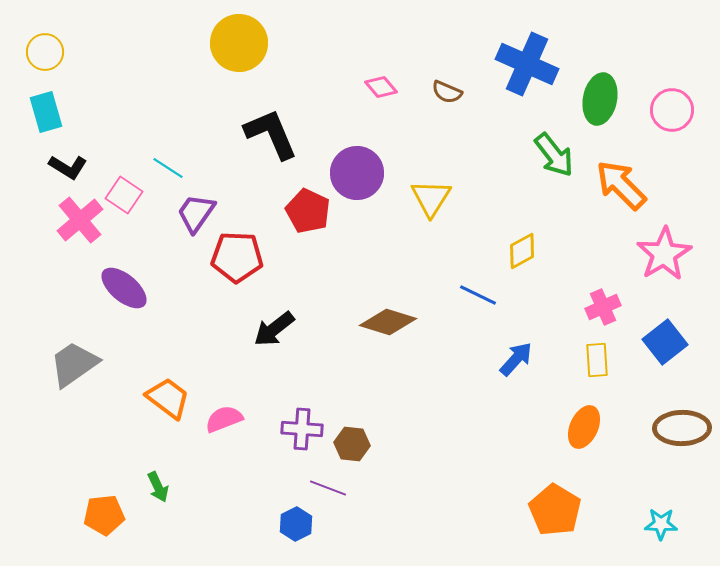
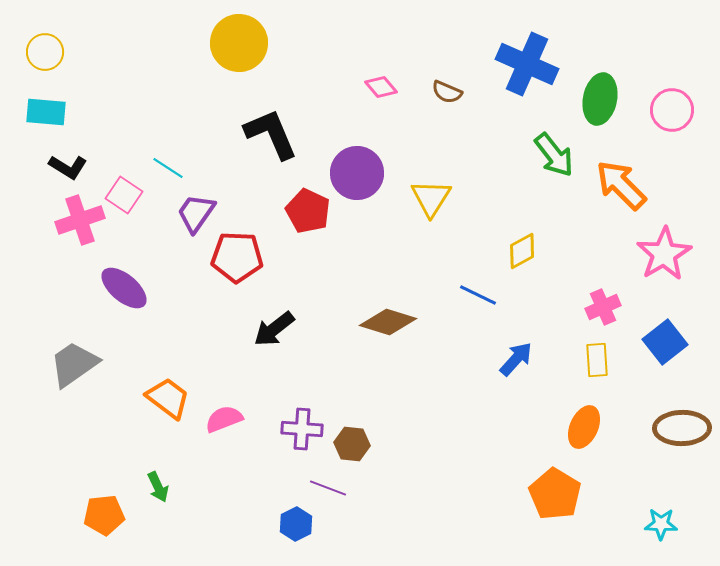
cyan rectangle at (46, 112): rotated 69 degrees counterclockwise
pink cross at (80, 220): rotated 21 degrees clockwise
orange pentagon at (555, 510): moved 16 px up
